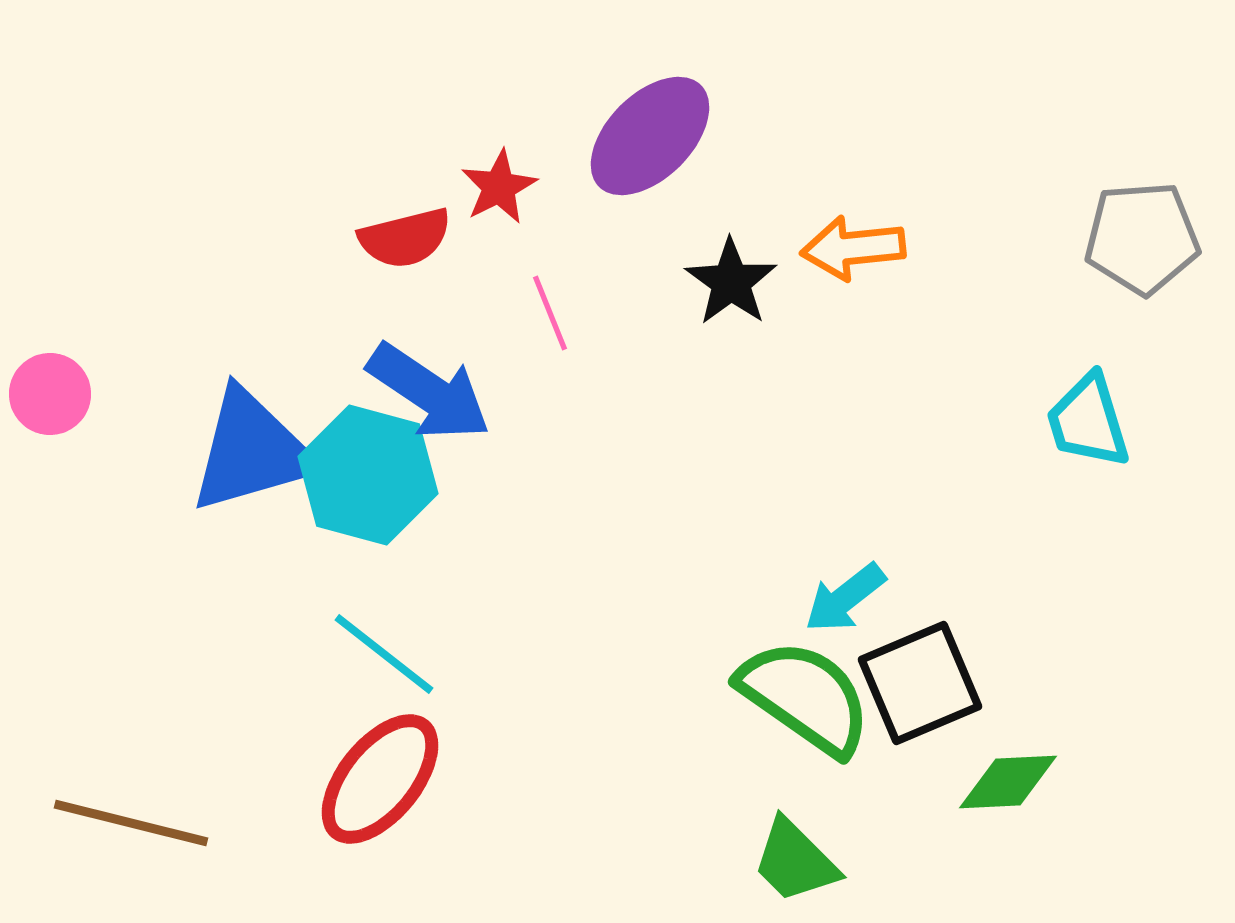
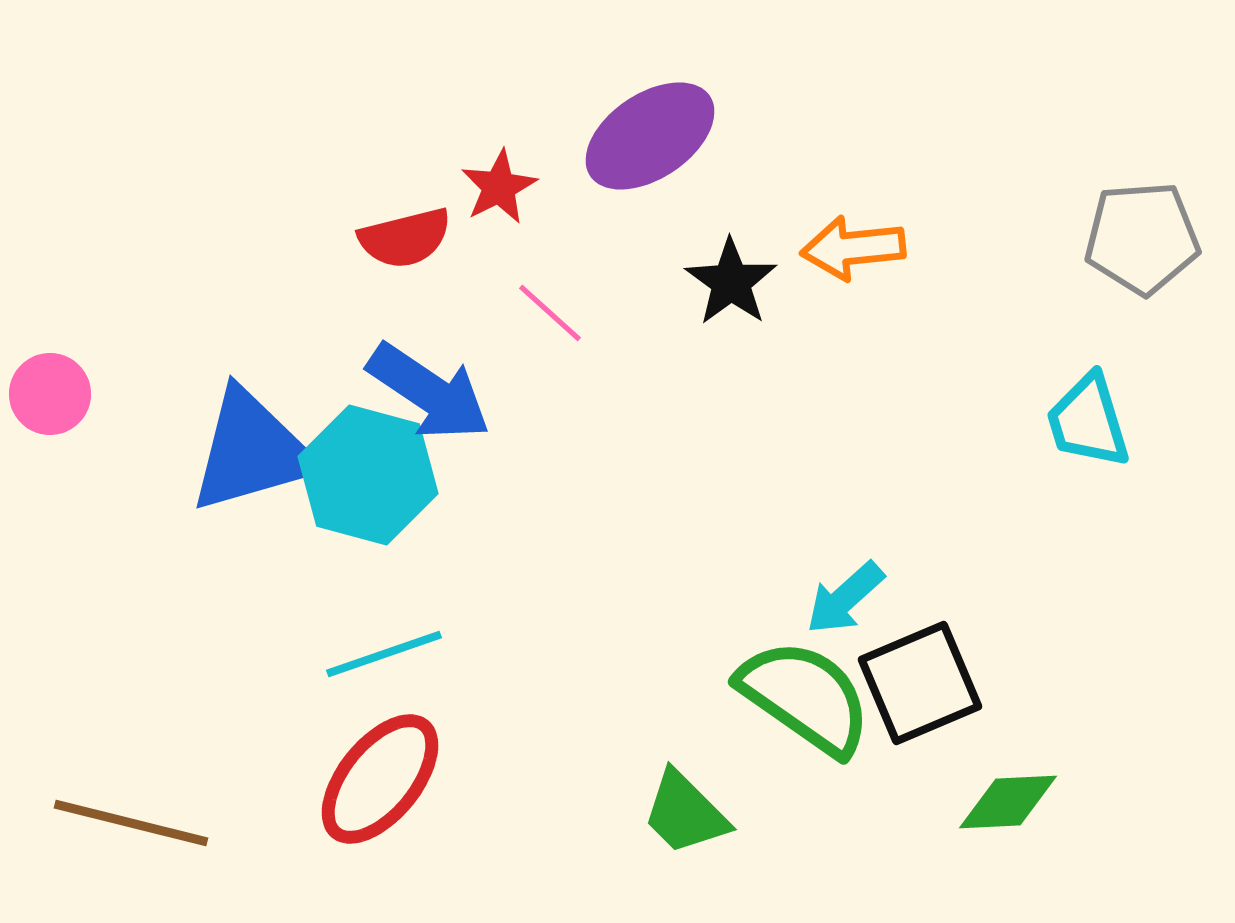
purple ellipse: rotated 11 degrees clockwise
pink line: rotated 26 degrees counterclockwise
cyan arrow: rotated 4 degrees counterclockwise
cyan line: rotated 57 degrees counterclockwise
green diamond: moved 20 px down
green trapezoid: moved 110 px left, 48 px up
